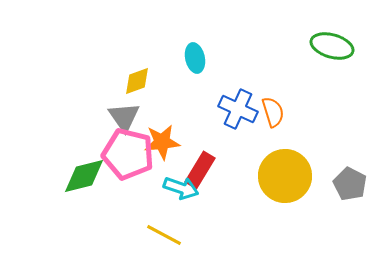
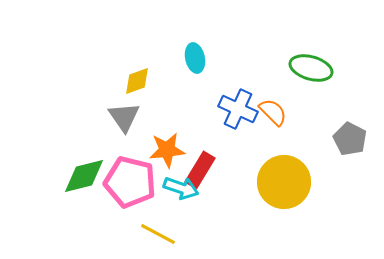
green ellipse: moved 21 px left, 22 px down
orange semicircle: rotated 28 degrees counterclockwise
orange star: moved 5 px right, 8 px down
pink pentagon: moved 2 px right, 28 px down
yellow circle: moved 1 px left, 6 px down
gray pentagon: moved 45 px up
yellow line: moved 6 px left, 1 px up
